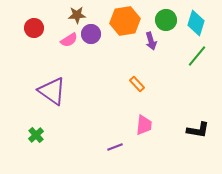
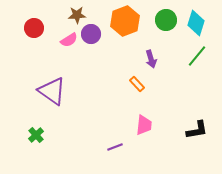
orange hexagon: rotated 12 degrees counterclockwise
purple arrow: moved 18 px down
black L-shape: moved 1 px left; rotated 20 degrees counterclockwise
